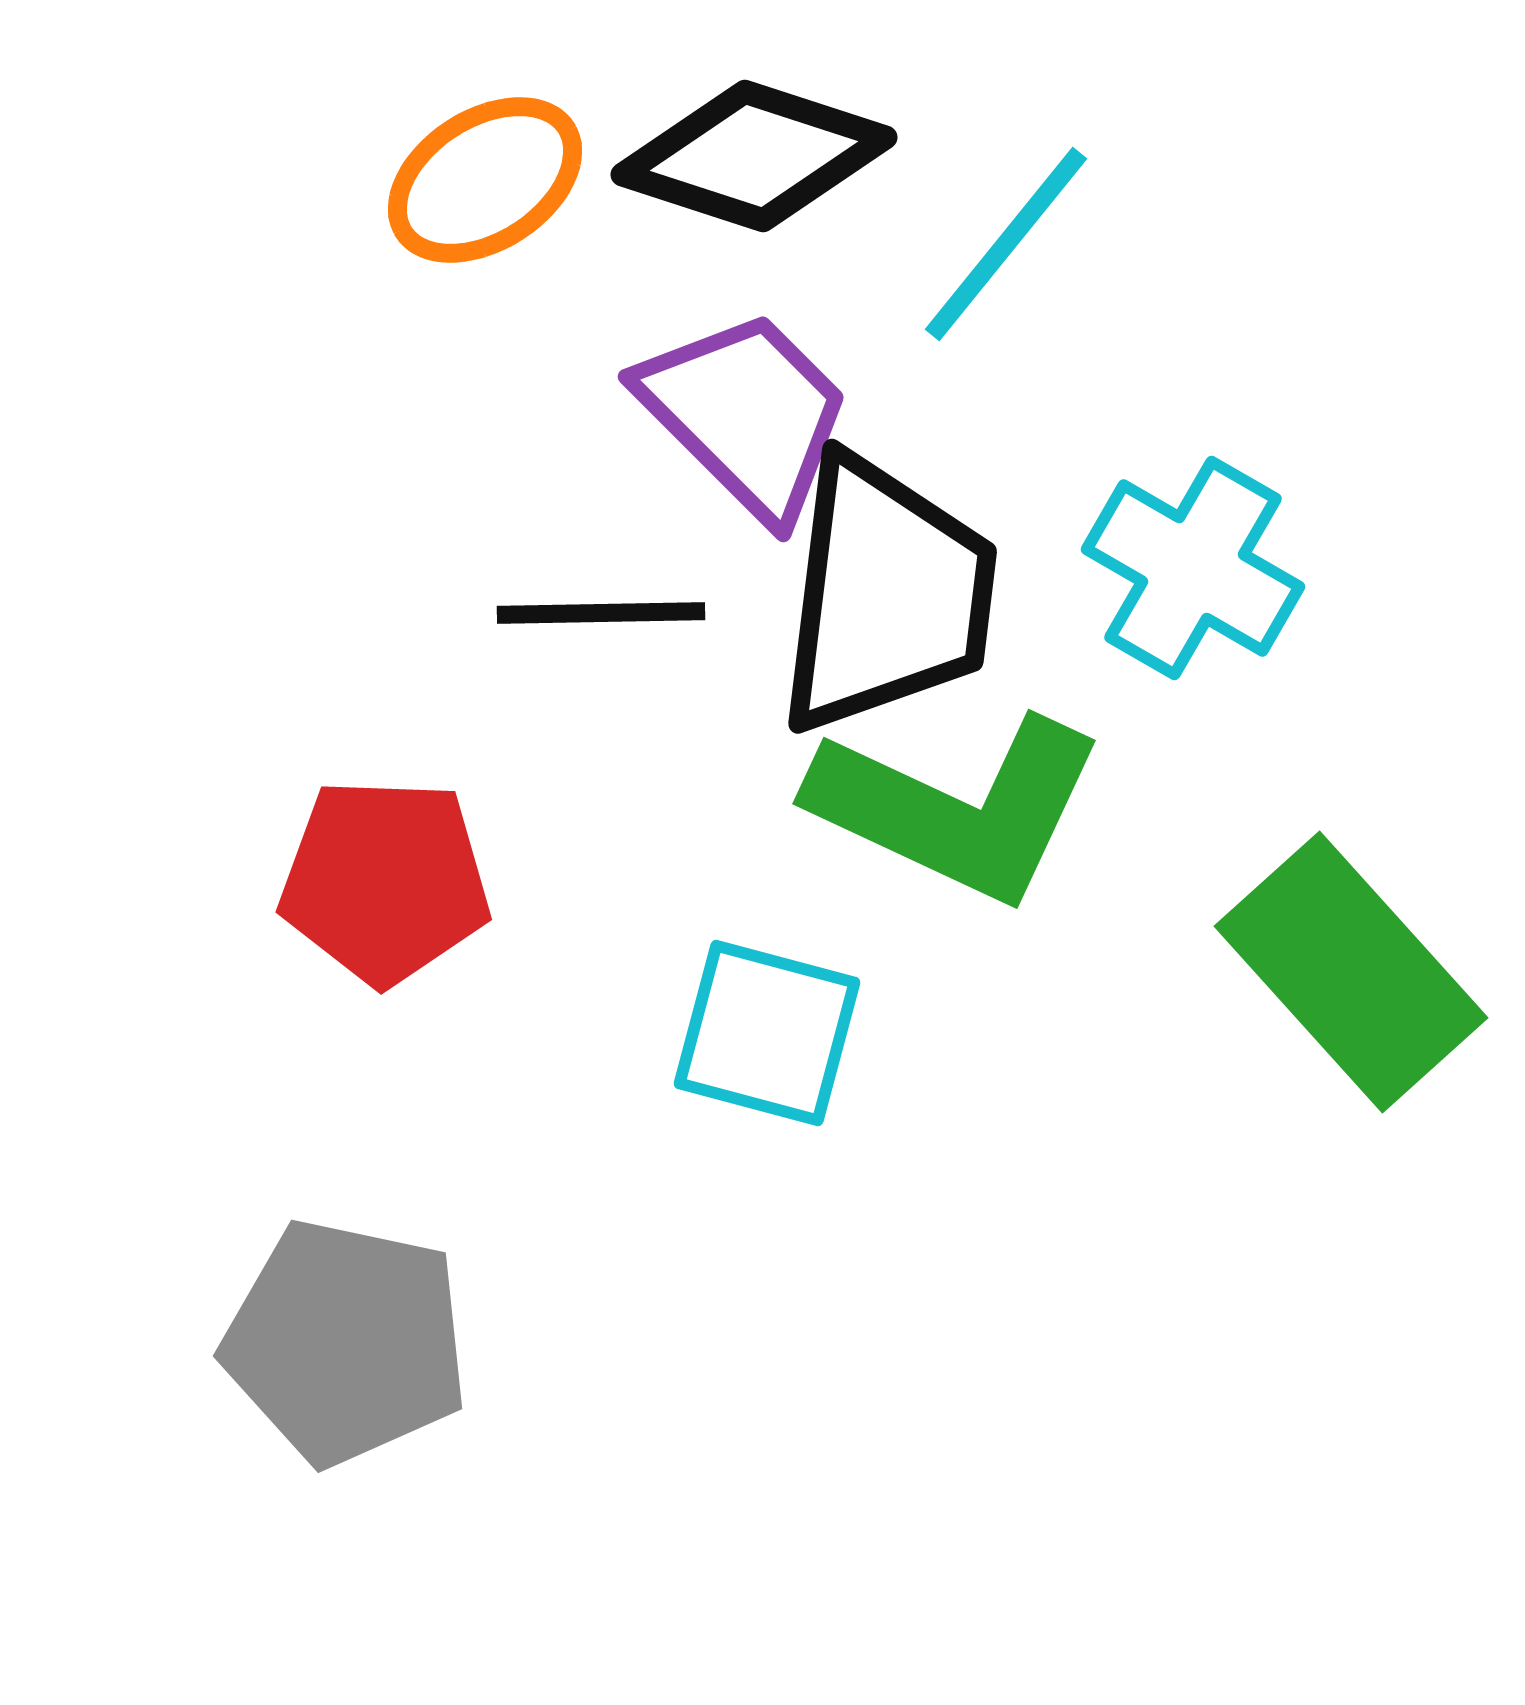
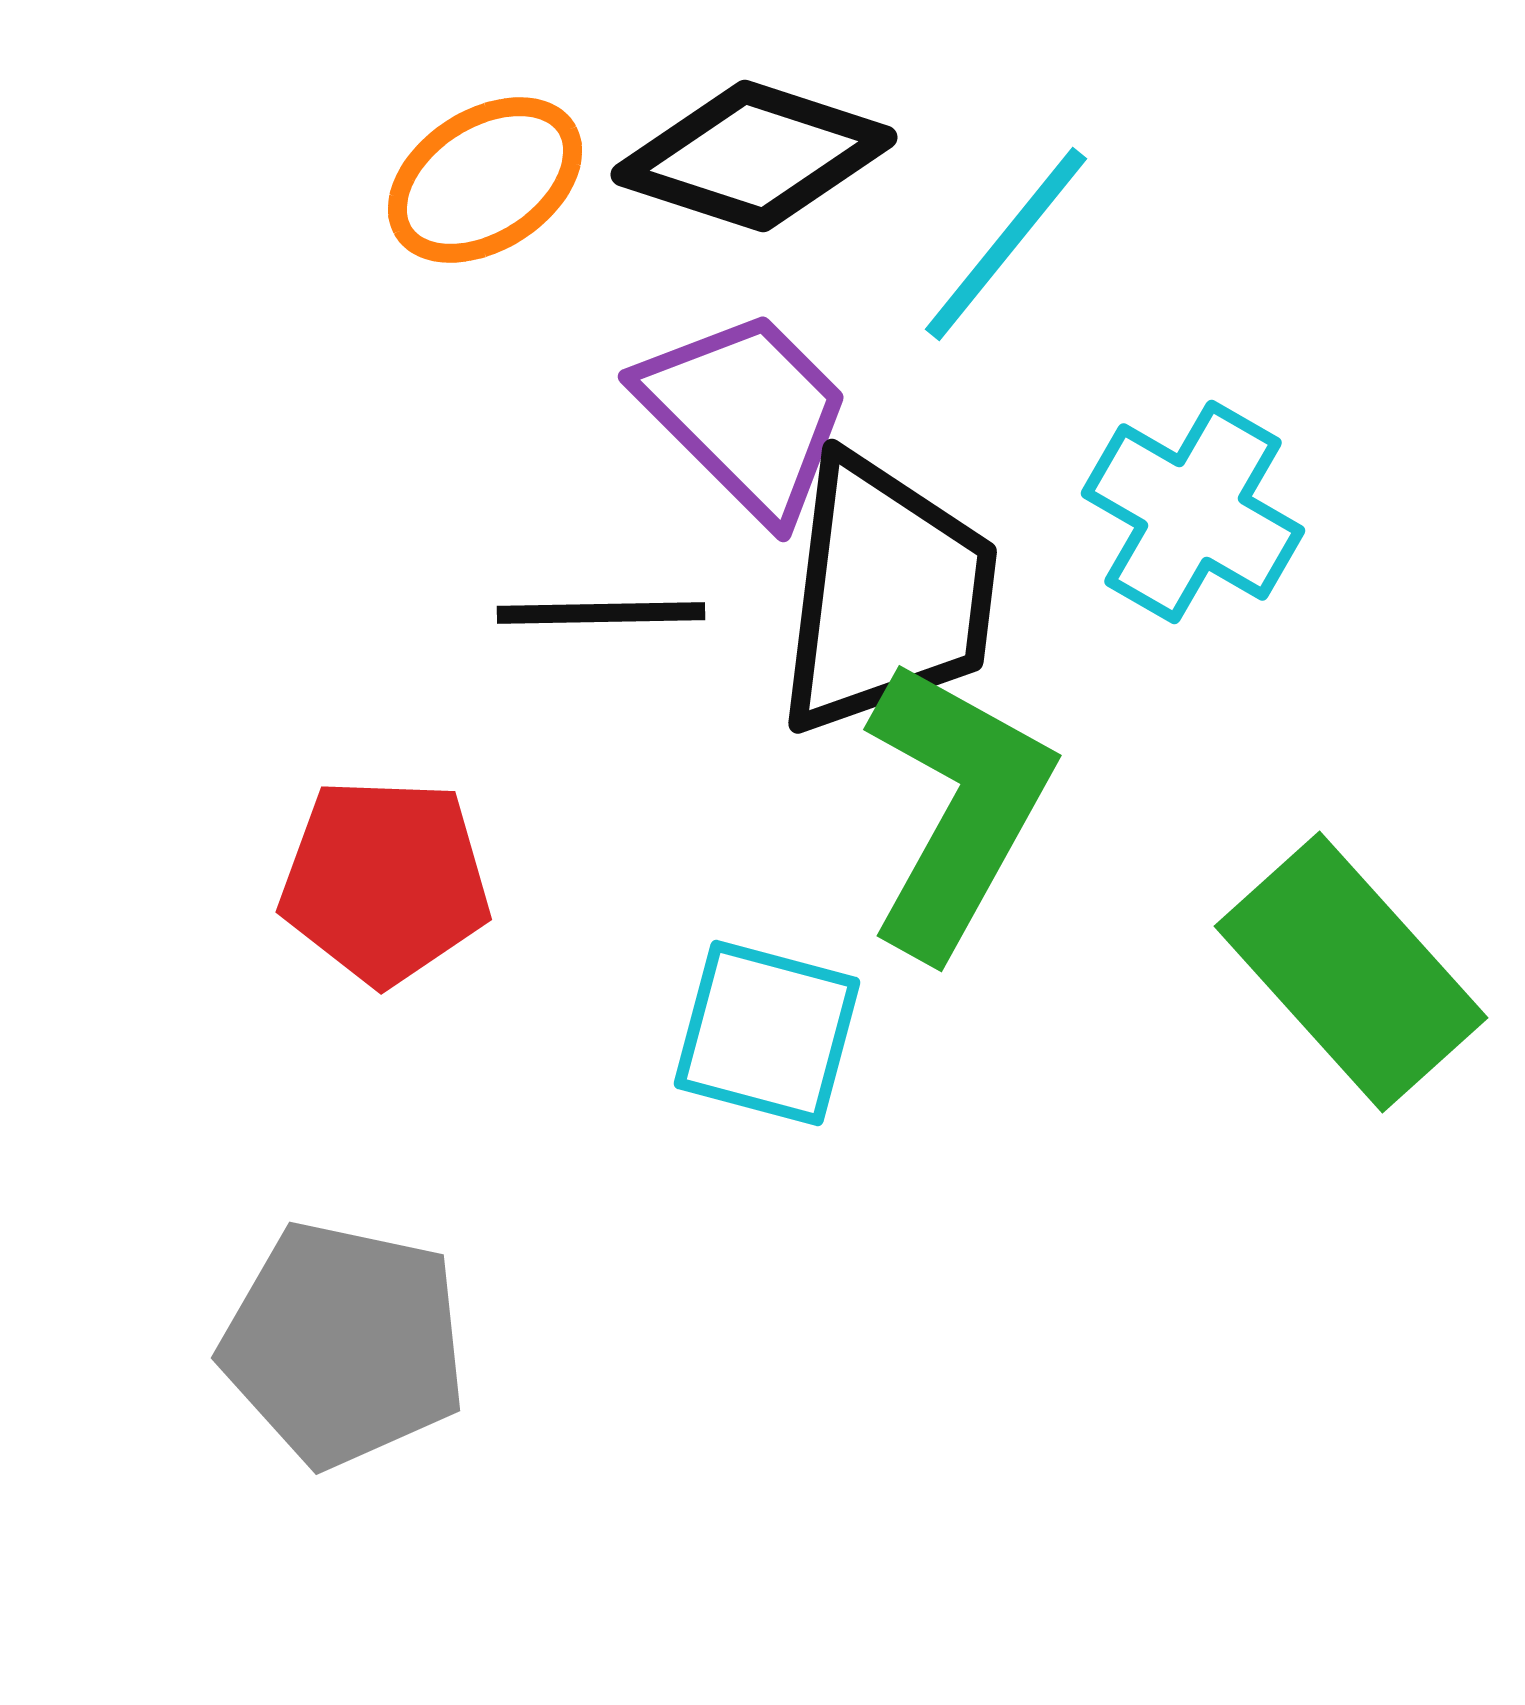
cyan cross: moved 56 px up
green L-shape: rotated 86 degrees counterclockwise
gray pentagon: moved 2 px left, 2 px down
